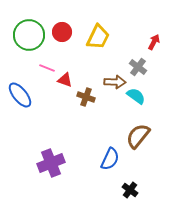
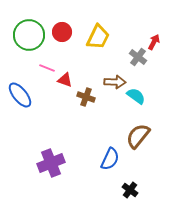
gray cross: moved 10 px up
